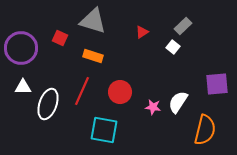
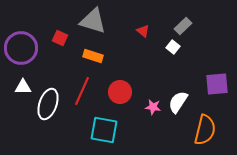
red triangle: moved 1 px right, 1 px up; rotated 48 degrees counterclockwise
